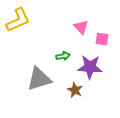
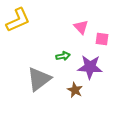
gray triangle: rotated 20 degrees counterclockwise
